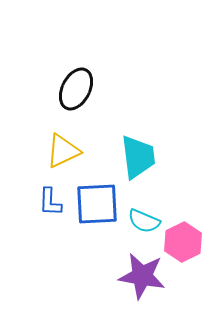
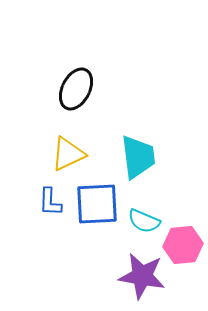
yellow triangle: moved 5 px right, 3 px down
pink hexagon: moved 3 px down; rotated 21 degrees clockwise
